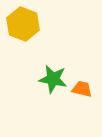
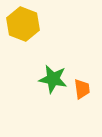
orange trapezoid: rotated 70 degrees clockwise
